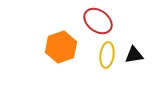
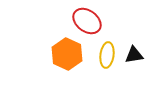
red ellipse: moved 11 px left
orange hexagon: moved 6 px right, 7 px down; rotated 16 degrees counterclockwise
